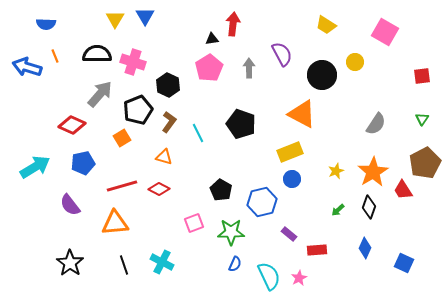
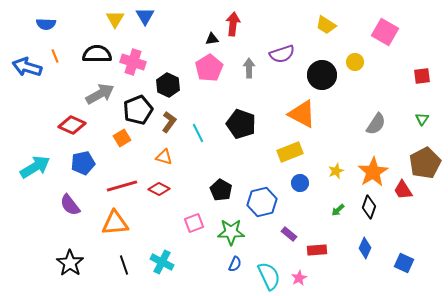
purple semicircle at (282, 54): rotated 100 degrees clockwise
gray arrow at (100, 94): rotated 20 degrees clockwise
blue circle at (292, 179): moved 8 px right, 4 px down
